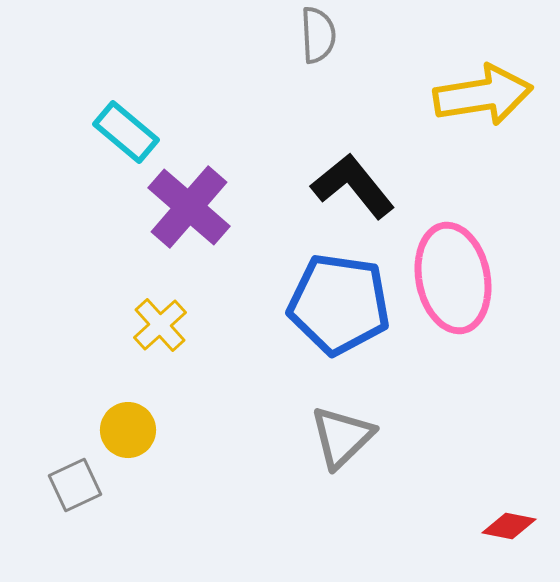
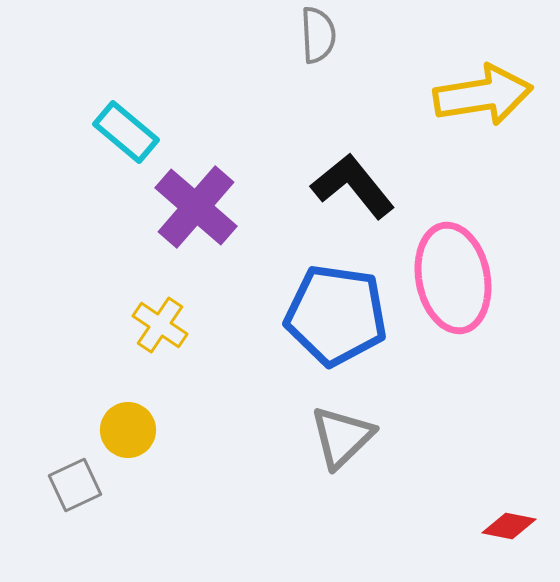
purple cross: moved 7 px right
blue pentagon: moved 3 px left, 11 px down
yellow cross: rotated 14 degrees counterclockwise
